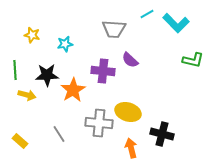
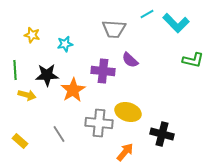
orange arrow: moved 6 px left, 4 px down; rotated 54 degrees clockwise
